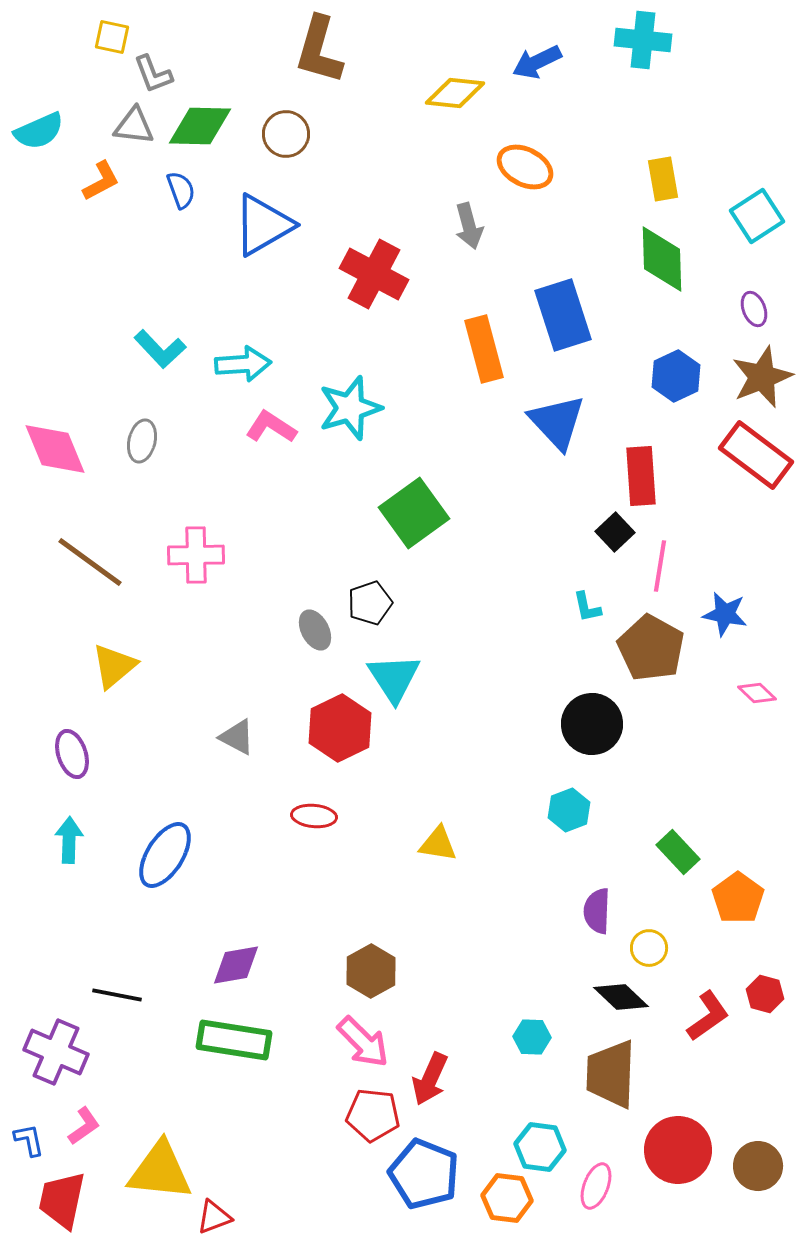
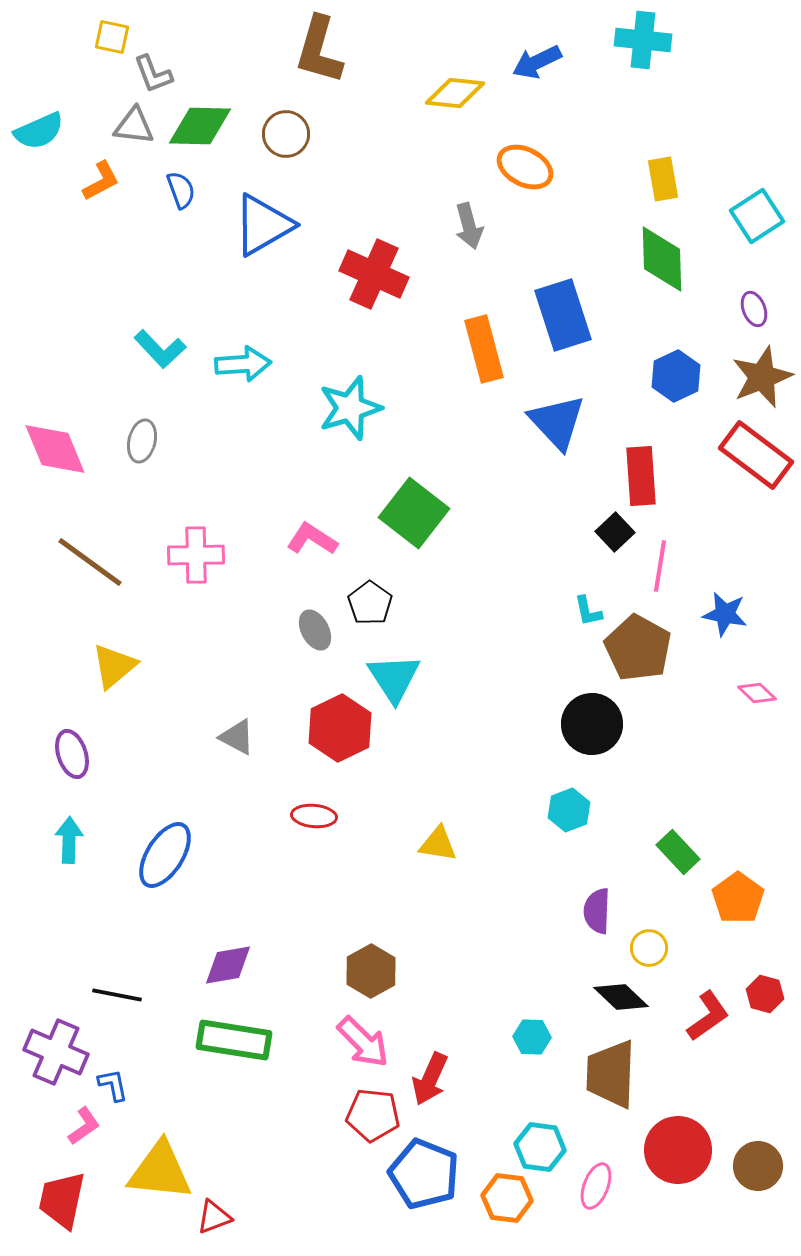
red cross at (374, 274): rotated 4 degrees counterclockwise
pink L-shape at (271, 427): moved 41 px right, 112 px down
green square at (414, 513): rotated 16 degrees counterclockwise
black pentagon at (370, 603): rotated 18 degrees counterclockwise
cyan L-shape at (587, 607): moved 1 px right, 4 px down
brown pentagon at (651, 648): moved 13 px left
purple diamond at (236, 965): moved 8 px left
blue L-shape at (29, 1140): moved 84 px right, 55 px up
